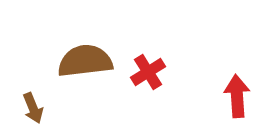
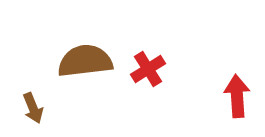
red cross: moved 3 px up
